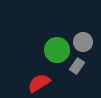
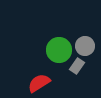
gray circle: moved 2 px right, 4 px down
green circle: moved 2 px right
